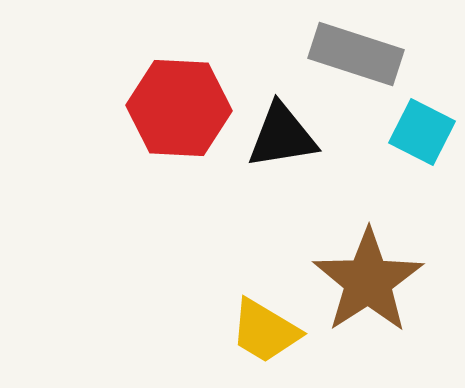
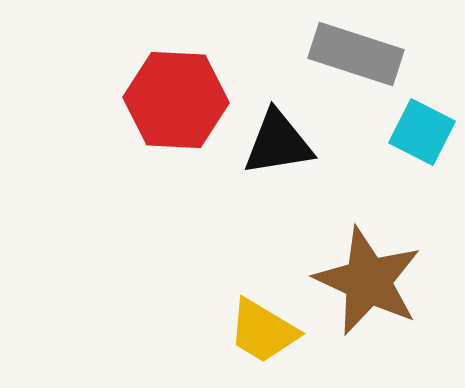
red hexagon: moved 3 px left, 8 px up
black triangle: moved 4 px left, 7 px down
brown star: rotated 14 degrees counterclockwise
yellow trapezoid: moved 2 px left
